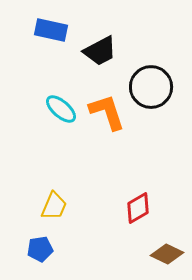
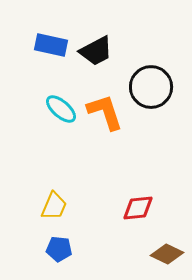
blue rectangle: moved 15 px down
black trapezoid: moved 4 px left
orange L-shape: moved 2 px left
red diamond: rotated 24 degrees clockwise
blue pentagon: moved 19 px right; rotated 15 degrees clockwise
